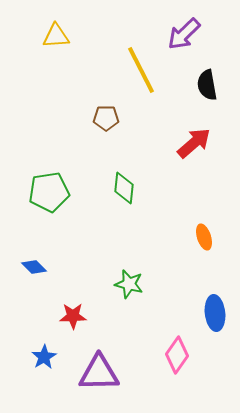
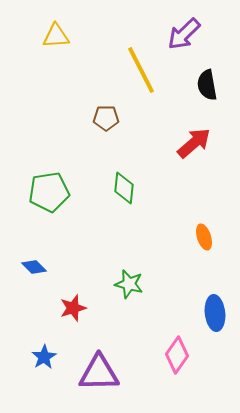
red star: moved 8 px up; rotated 16 degrees counterclockwise
